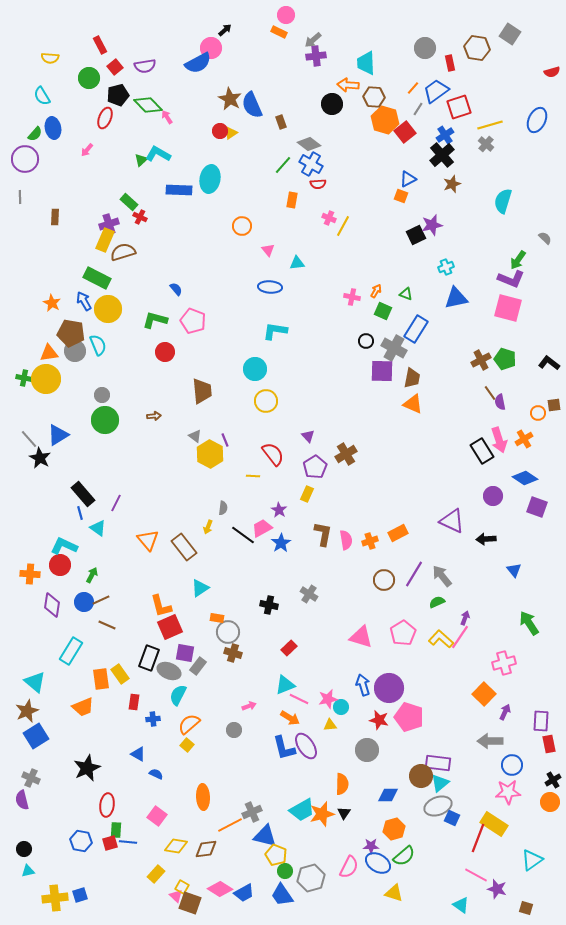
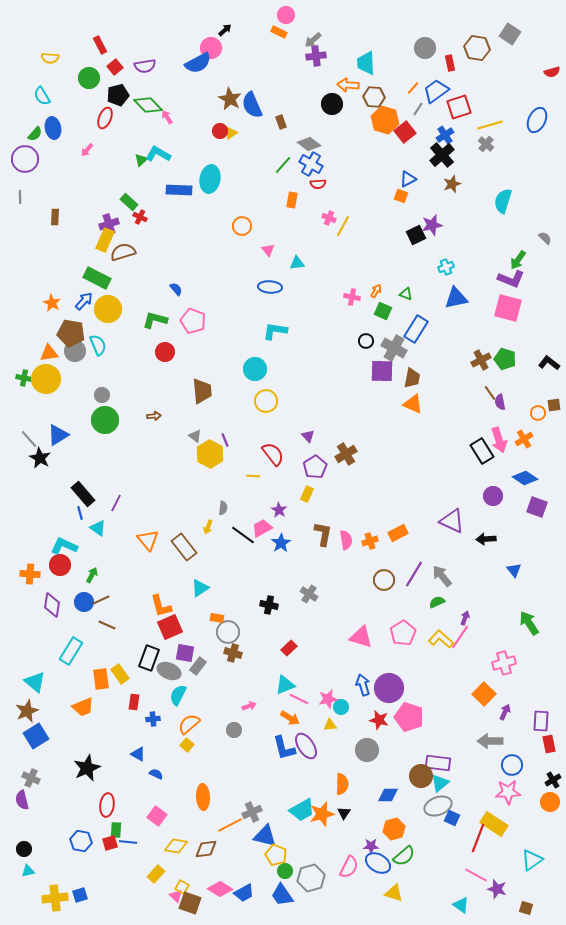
blue arrow at (84, 301): rotated 72 degrees clockwise
